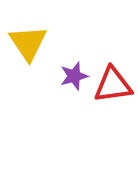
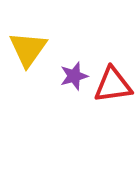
yellow triangle: moved 6 px down; rotated 9 degrees clockwise
